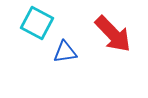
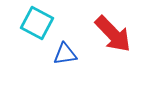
blue triangle: moved 2 px down
